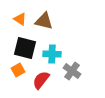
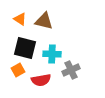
gray cross: moved 1 px left, 1 px up; rotated 30 degrees clockwise
red semicircle: rotated 138 degrees counterclockwise
